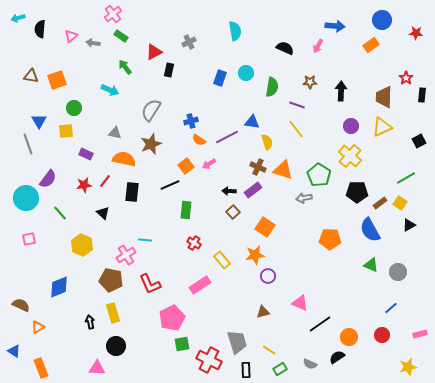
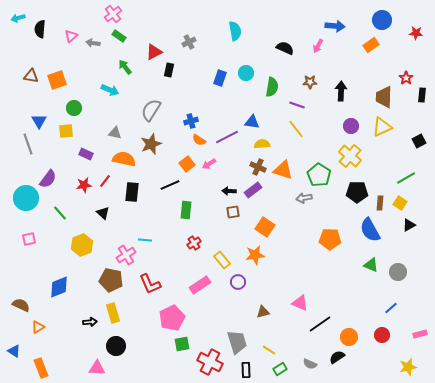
green rectangle at (121, 36): moved 2 px left
yellow semicircle at (267, 142): moved 5 px left, 2 px down; rotated 77 degrees counterclockwise
orange square at (186, 166): moved 1 px right, 2 px up
brown rectangle at (380, 203): rotated 48 degrees counterclockwise
brown square at (233, 212): rotated 32 degrees clockwise
red cross at (194, 243): rotated 24 degrees clockwise
yellow hexagon at (82, 245): rotated 15 degrees clockwise
purple circle at (268, 276): moved 30 px left, 6 px down
black arrow at (90, 322): rotated 96 degrees clockwise
red cross at (209, 360): moved 1 px right, 2 px down
